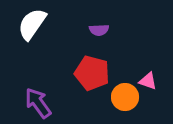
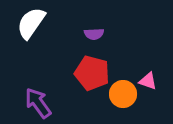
white semicircle: moved 1 px left, 1 px up
purple semicircle: moved 5 px left, 4 px down
orange circle: moved 2 px left, 3 px up
